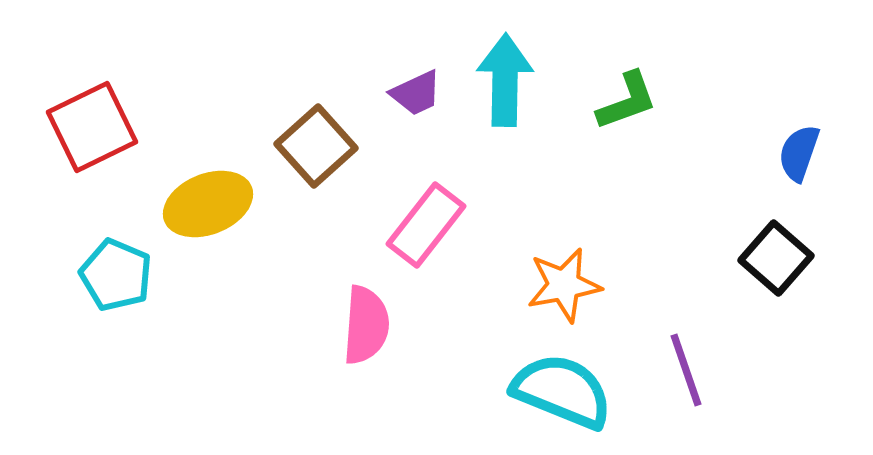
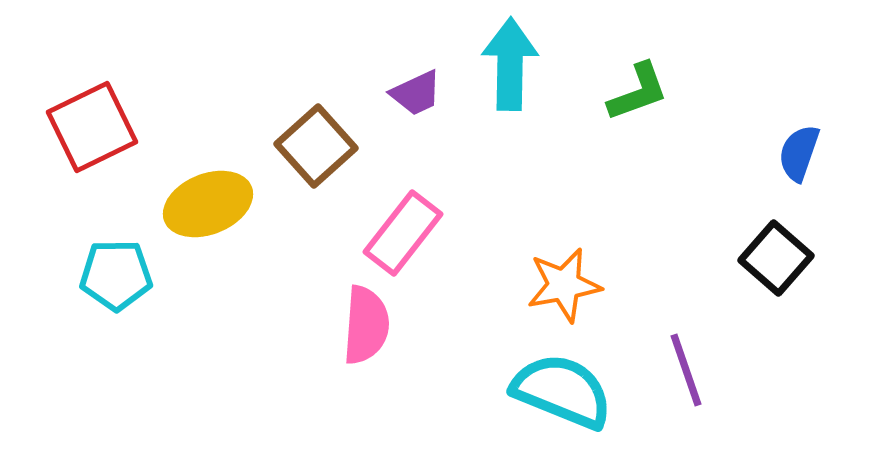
cyan arrow: moved 5 px right, 16 px up
green L-shape: moved 11 px right, 9 px up
pink rectangle: moved 23 px left, 8 px down
cyan pentagon: rotated 24 degrees counterclockwise
